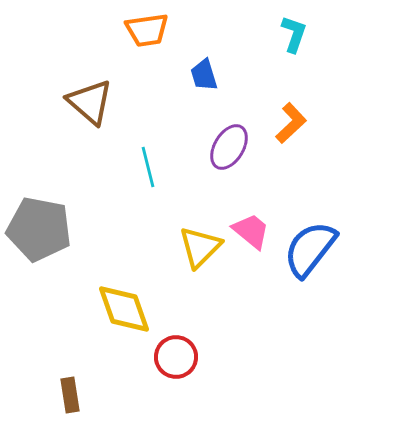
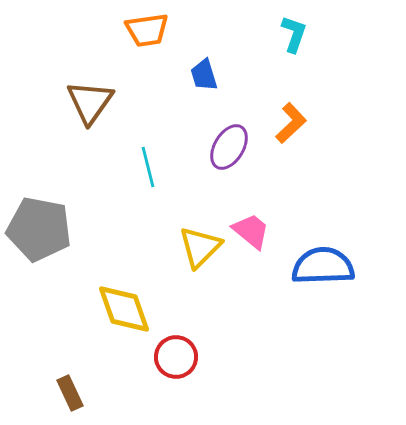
brown triangle: rotated 24 degrees clockwise
blue semicircle: moved 13 px right, 17 px down; rotated 50 degrees clockwise
brown rectangle: moved 2 px up; rotated 16 degrees counterclockwise
